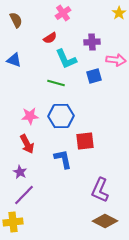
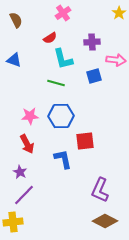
cyan L-shape: moved 3 px left; rotated 10 degrees clockwise
